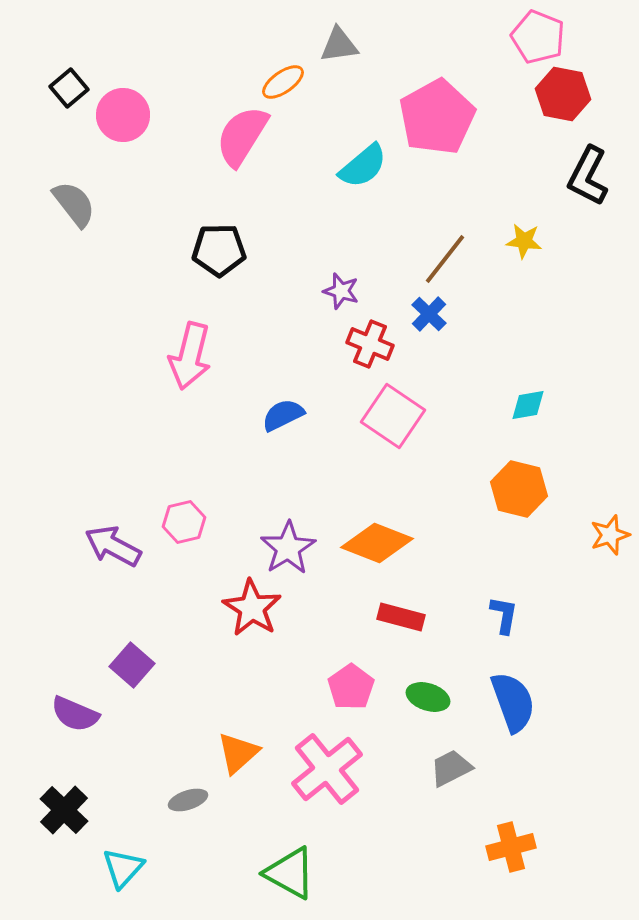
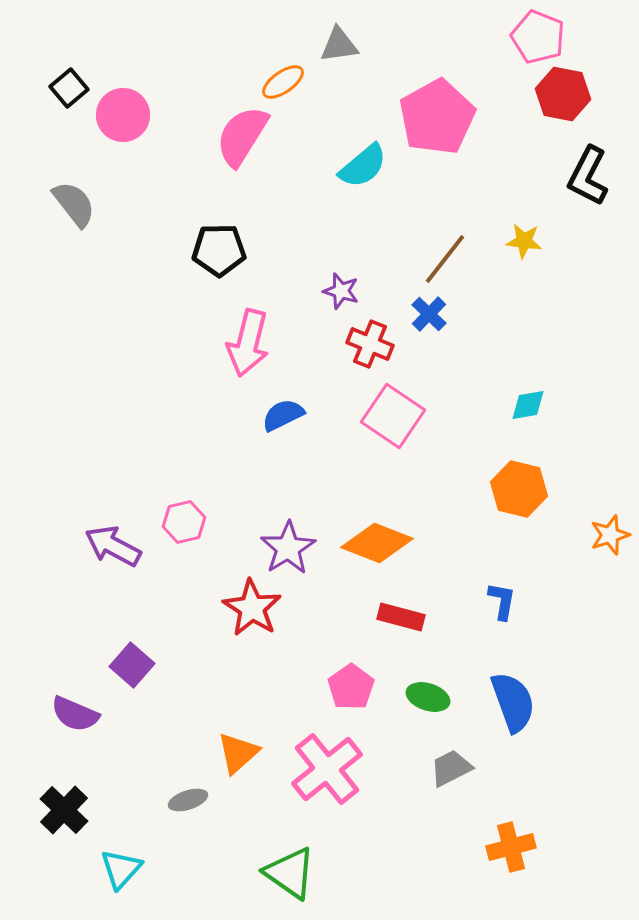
pink arrow at (190, 356): moved 58 px right, 13 px up
blue L-shape at (504, 615): moved 2 px left, 14 px up
cyan triangle at (123, 868): moved 2 px left, 1 px down
green triangle at (290, 873): rotated 6 degrees clockwise
